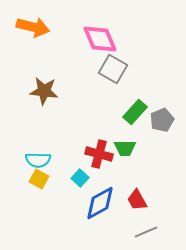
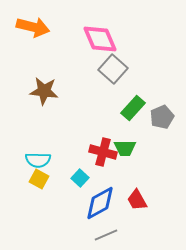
gray square: rotated 12 degrees clockwise
green rectangle: moved 2 px left, 4 px up
gray pentagon: moved 3 px up
red cross: moved 4 px right, 2 px up
gray line: moved 40 px left, 3 px down
